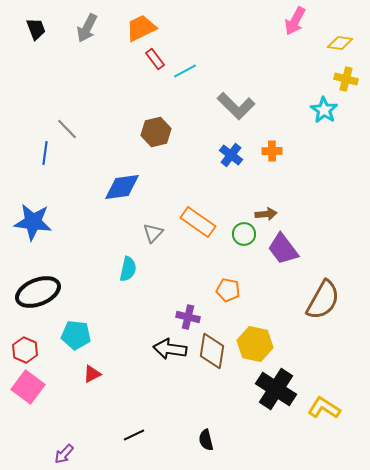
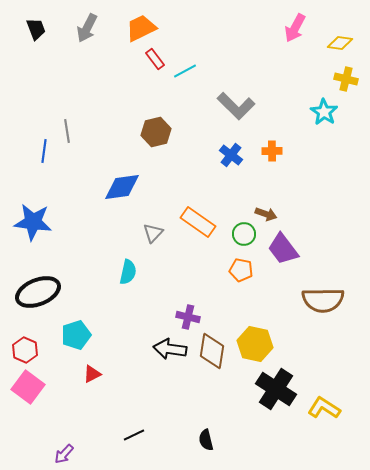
pink arrow: moved 7 px down
cyan star: moved 2 px down
gray line: moved 2 px down; rotated 35 degrees clockwise
blue line: moved 1 px left, 2 px up
brown arrow: rotated 25 degrees clockwise
cyan semicircle: moved 3 px down
orange pentagon: moved 13 px right, 20 px up
brown semicircle: rotated 60 degrees clockwise
cyan pentagon: rotated 24 degrees counterclockwise
